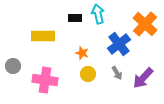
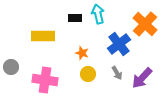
gray circle: moved 2 px left, 1 px down
purple arrow: moved 1 px left
